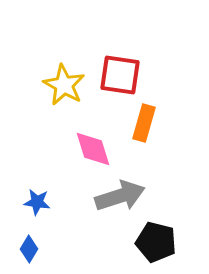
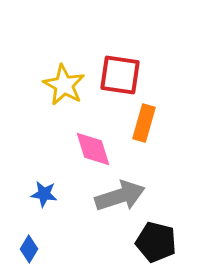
blue star: moved 7 px right, 8 px up
